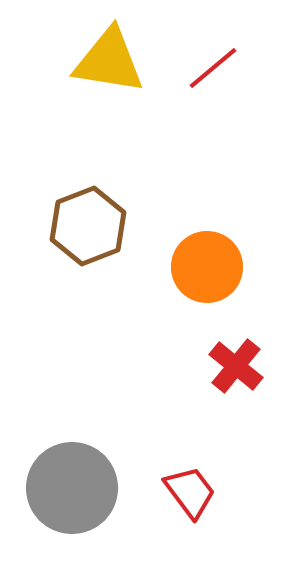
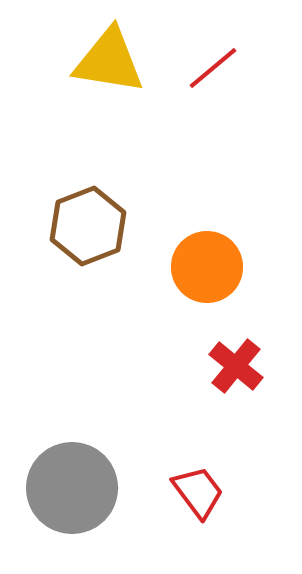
red trapezoid: moved 8 px right
